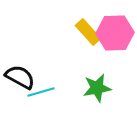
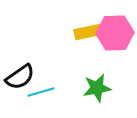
yellow rectangle: rotated 60 degrees counterclockwise
black semicircle: rotated 116 degrees clockwise
